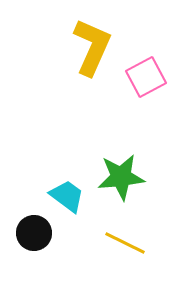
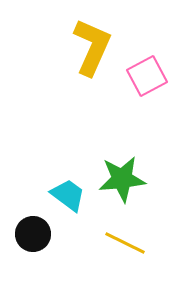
pink square: moved 1 px right, 1 px up
green star: moved 1 px right, 2 px down
cyan trapezoid: moved 1 px right, 1 px up
black circle: moved 1 px left, 1 px down
